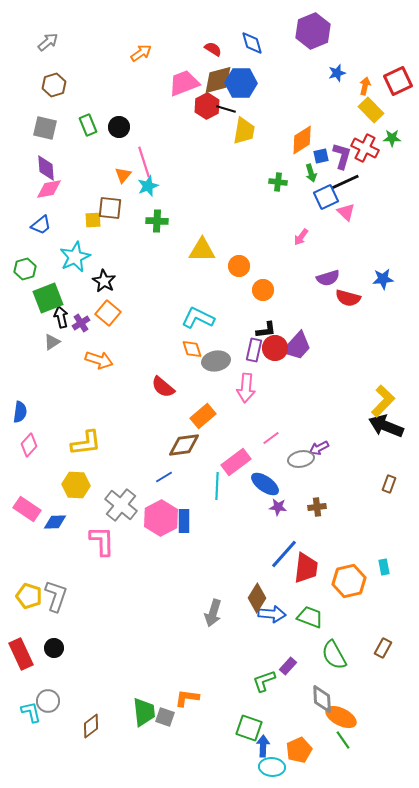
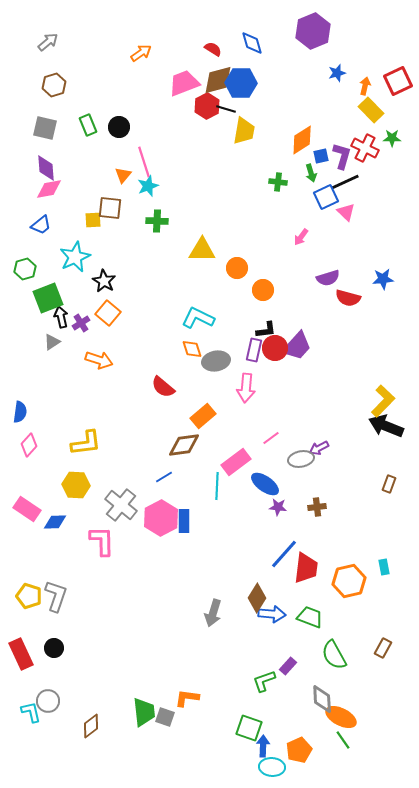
orange circle at (239, 266): moved 2 px left, 2 px down
